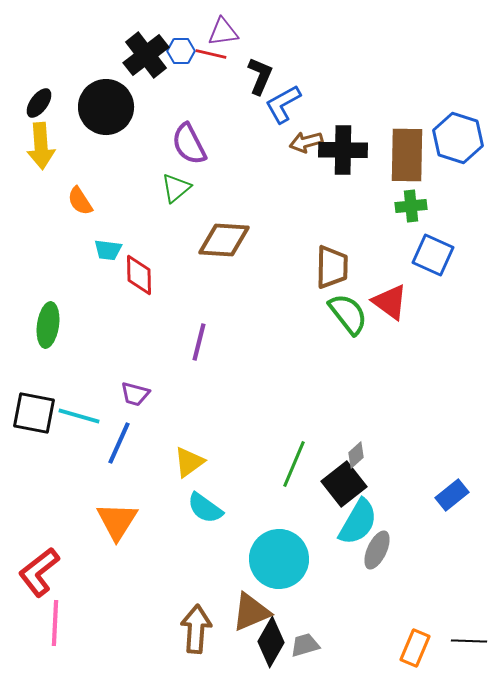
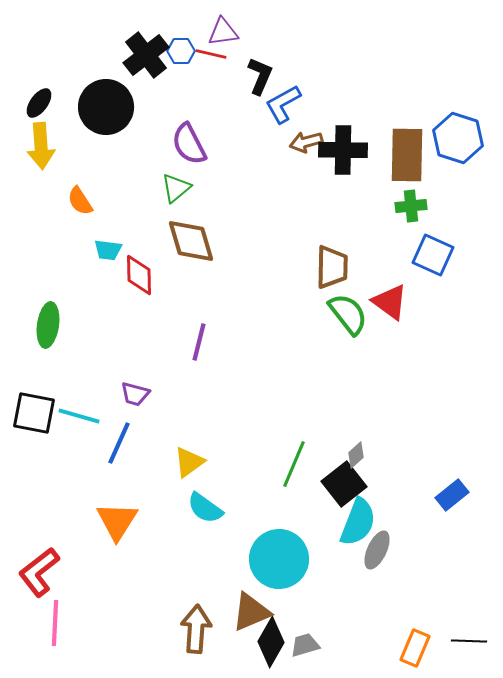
brown diamond at (224, 240): moved 33 px left, 1 px down; rotated 70 degrees clockwise
cyan semicircle at (358, 522): rotated 9 degrees counterclockwise
